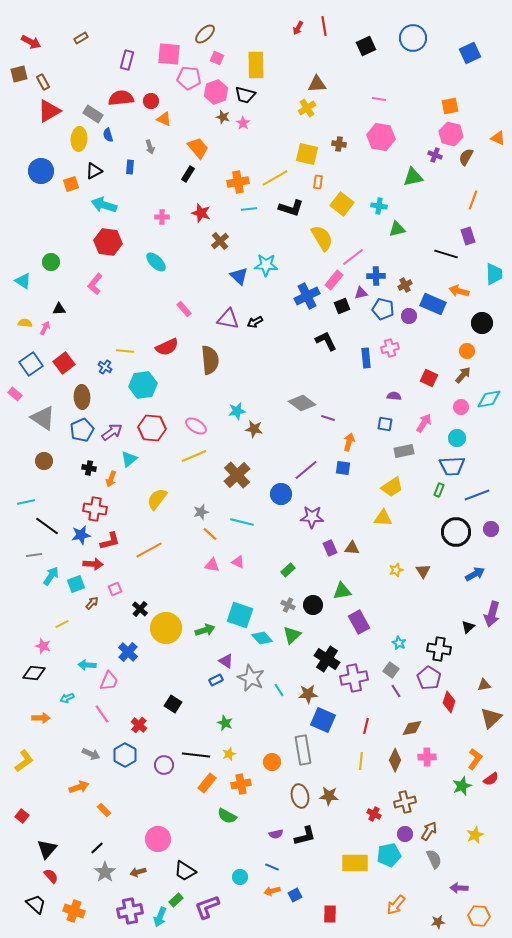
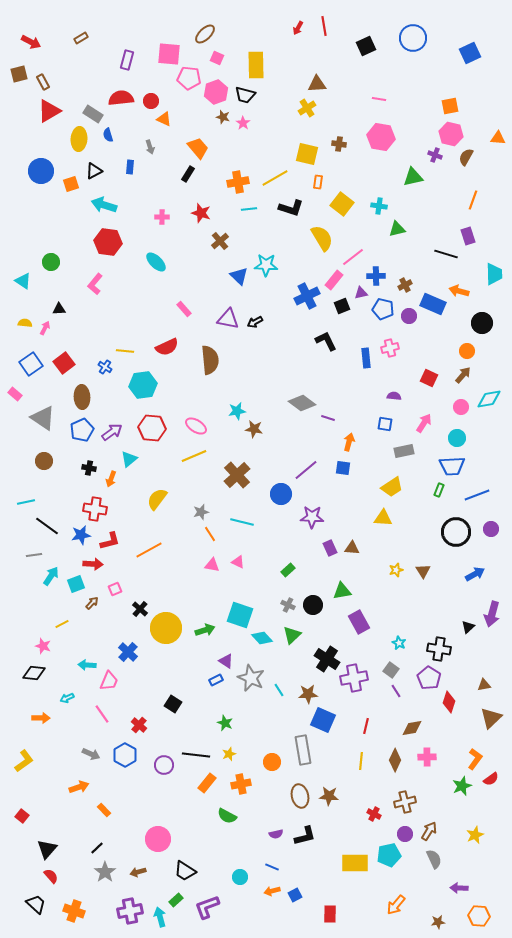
orange triangle at (498, 138): rotated 21 degrees counterclockwise
orange line at (210, 534): rotated 14 degrees clockwise
cyan arrow at (160, 917): rotated 144 degrees clockwise
